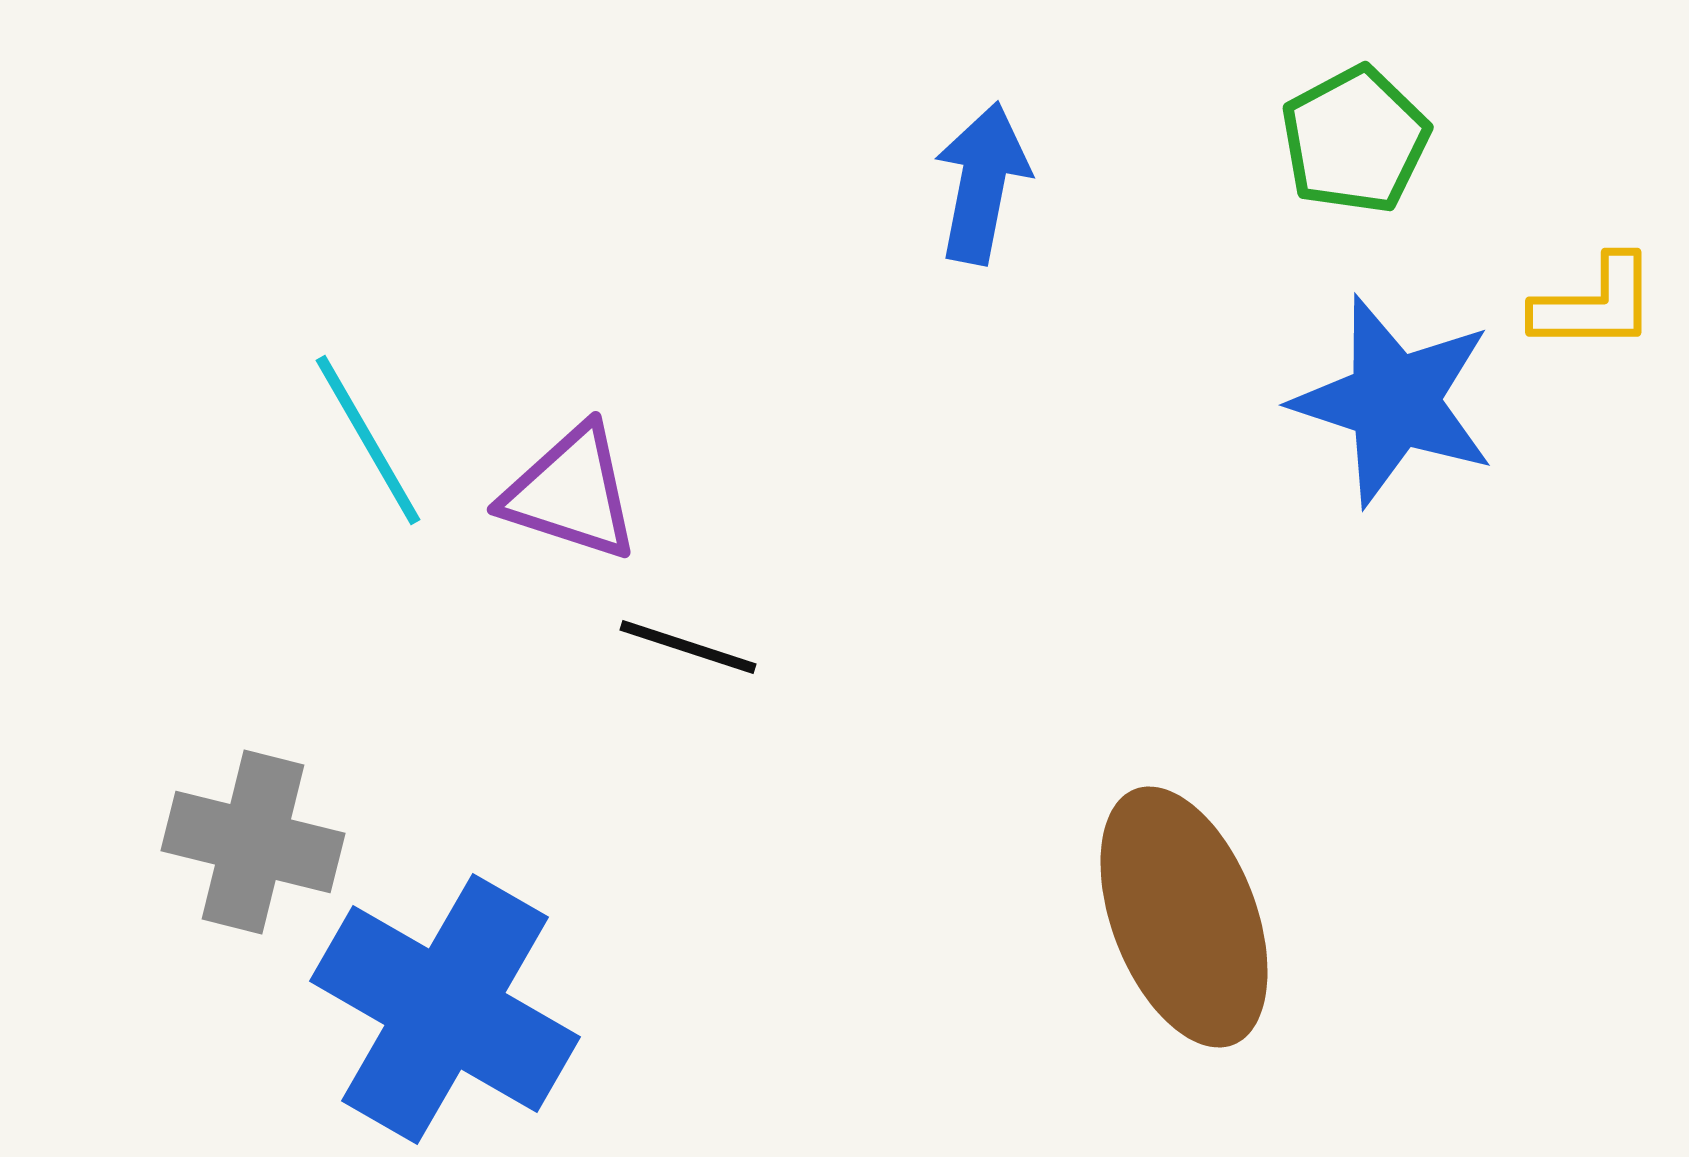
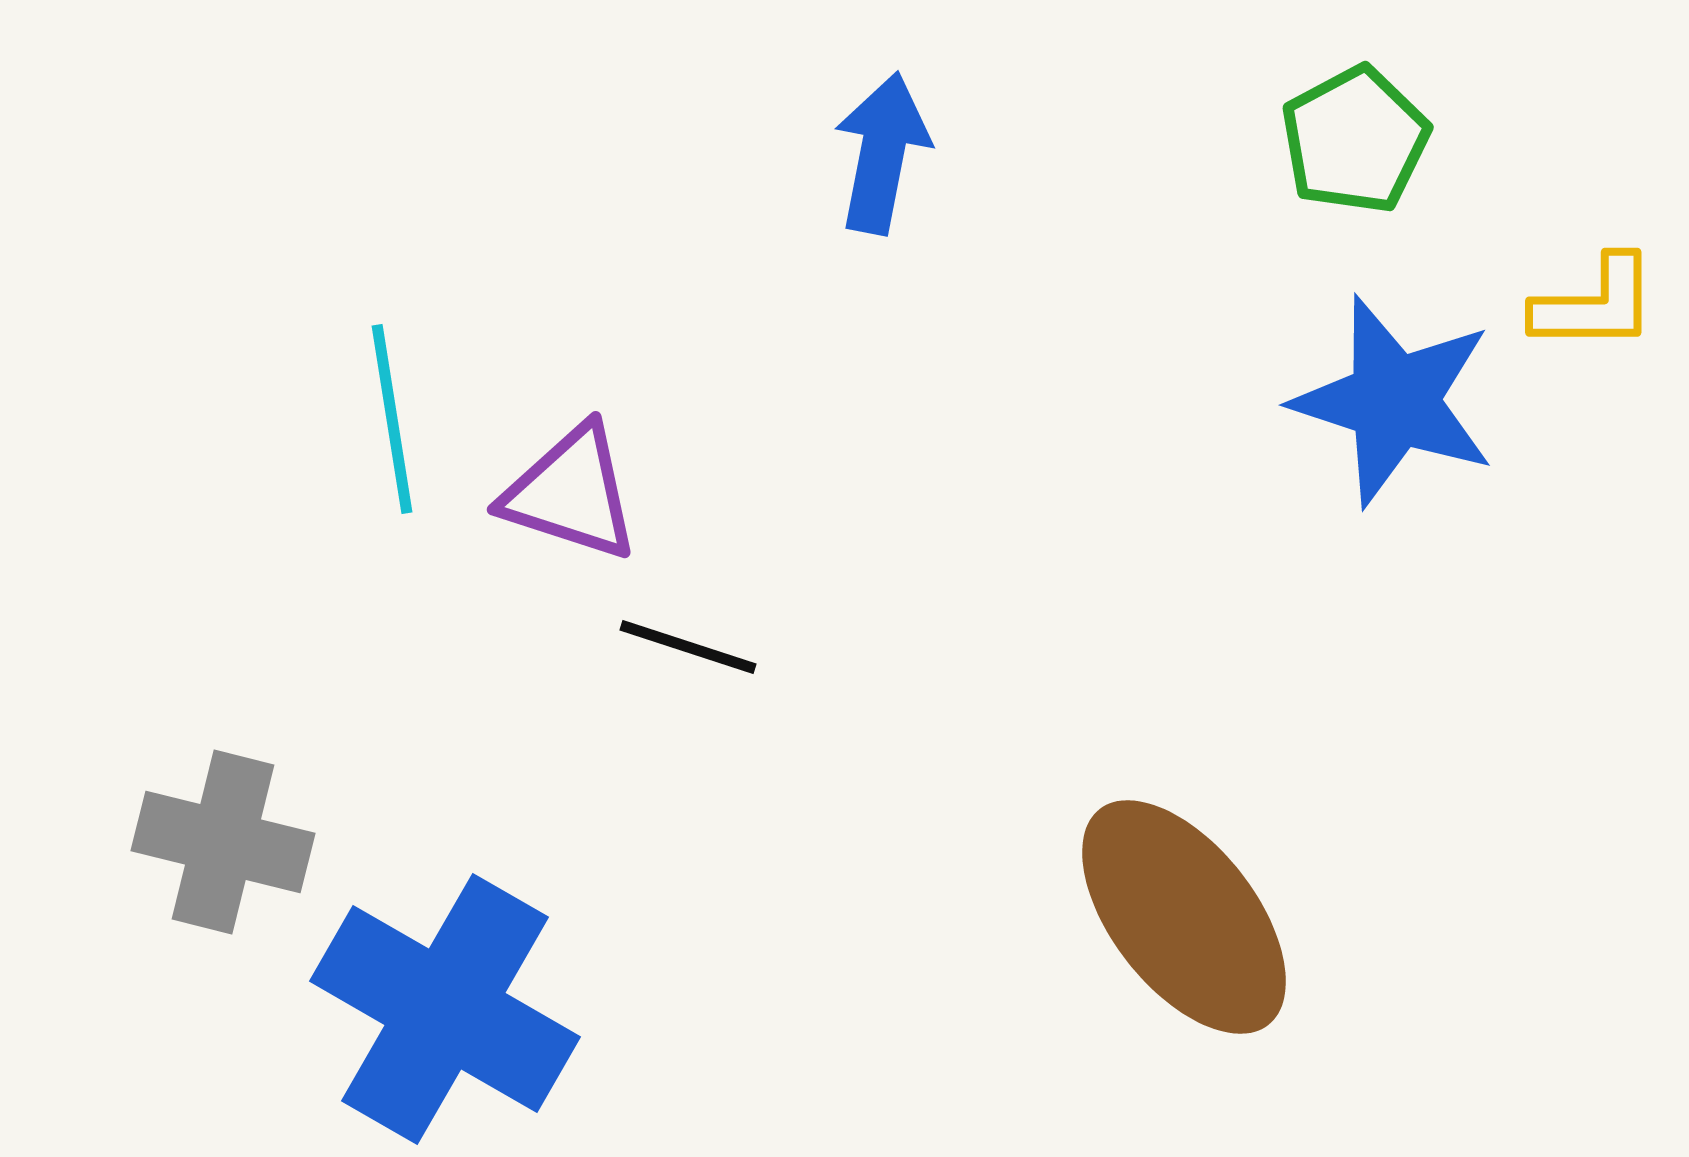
blue arrow: moved 100 px left, 30 px up
cyan line: moved 24 px right, 21 px up; rotated 21 degrees clockwise
gray cross: moved 30 px left
brown ellipse: rotated 17 degrees counterclockwise
